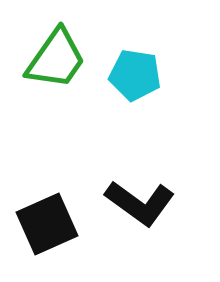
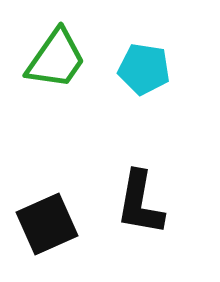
cyan pentagon: moved 9 px right, 6 px up
black L-shape: rotated 64 degrees clockwise
